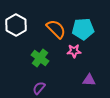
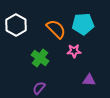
cyan pentagon: moved 5 px up
